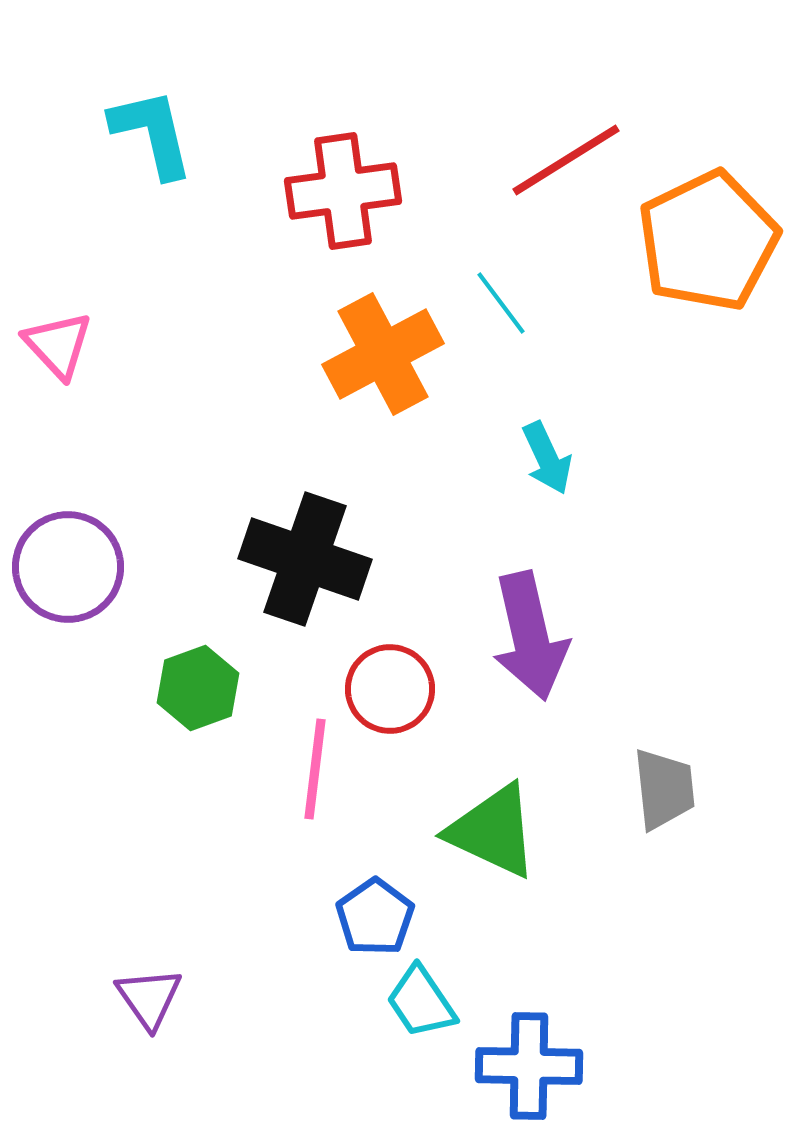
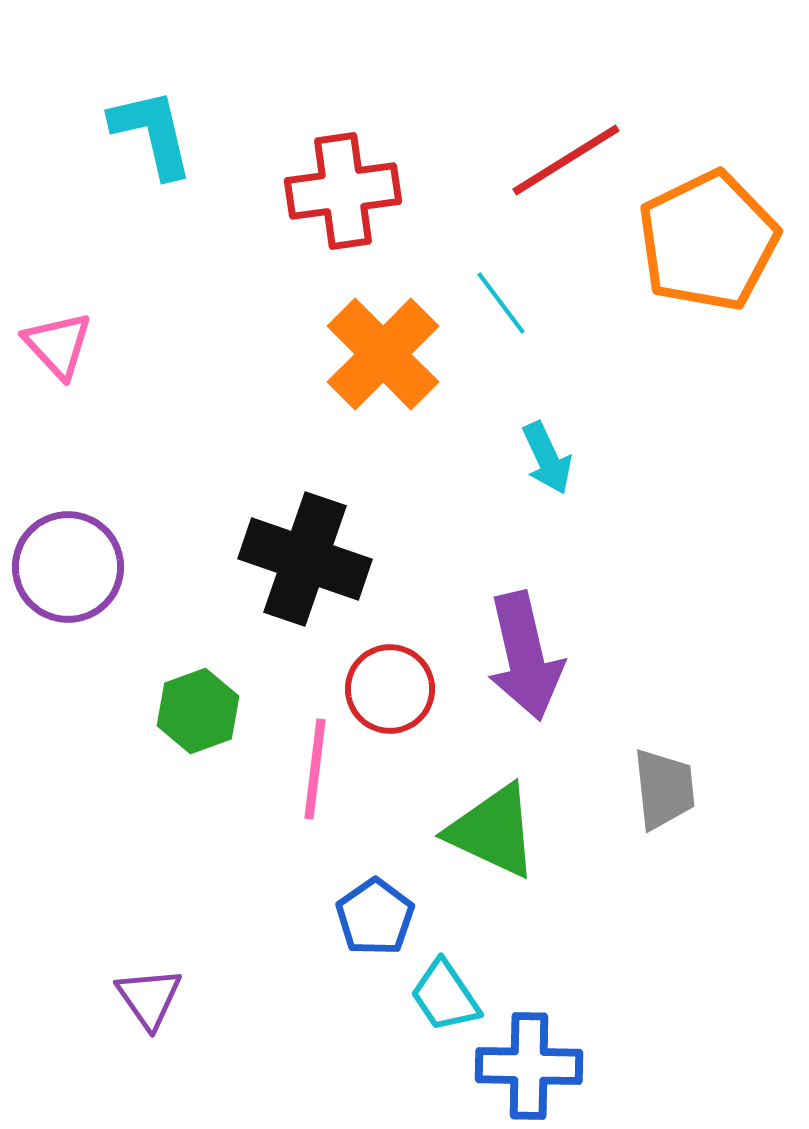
orange cross: rotated 17 degrees counterclockwise
purple arrow: moved 5 px left, 20 px down
green hexagon: moved 23 px down
cyan trapezoid: moved 24 px right, 6 px up
